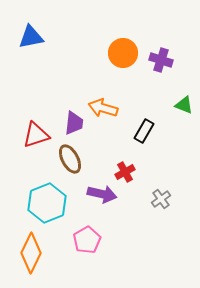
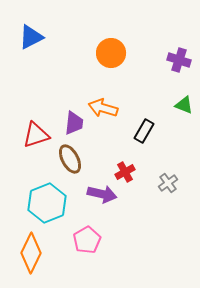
blue triangle: rotated 16 degrees counterclockwise
orange circle: moved 12 px left
purple cross: moved 18 px right
gray cross: moved 7 px right, 16 px up
